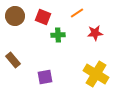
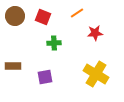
green cross: moved 4 px left, 8 px down
brown rectangle: moved 6 px down; rotated 49 degrees counterclockwise
